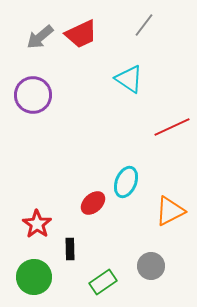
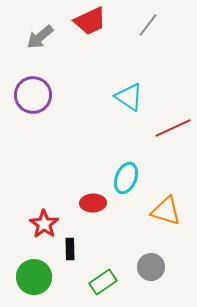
gray line: moved 4 px right
red trapezoid: moved 9 px right, 13 px up
cyan triangle: moved 18 px down
red line: moved 1 px right, 1 px down
cyan ellipse: moved 4 px up
red ellipse: rotated 40 degrees clockwise
orange triangle: moved 4 px left; rotated 44 degrees clockwise
red star: moved 7 px right
gray circle: moved 1 px down
